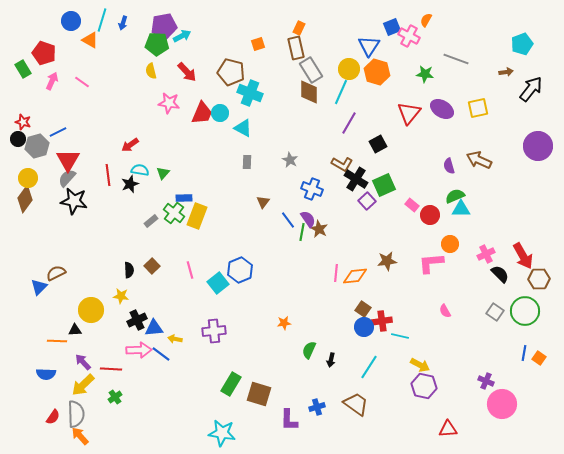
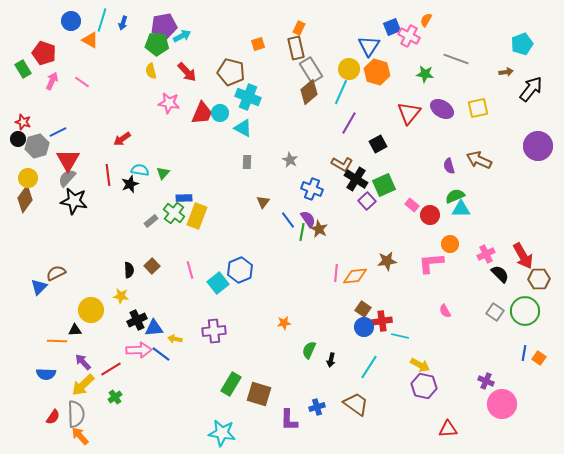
brown diamond at (309, 92): rotated 50 degrees clockwise
cyan cross at (250, 93): moved 2 px left, 4 px down
red arrow at (130, 145): moved 8 px left, 6 px up
red line at (111, 369): rotated 35 degrees counterclockwise
